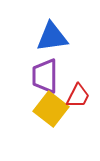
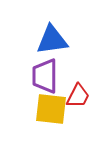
blue triangle: moved 3 px down
yellow square: rotated 32 degrees counterclockwise
